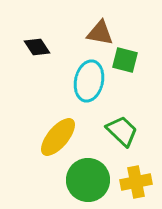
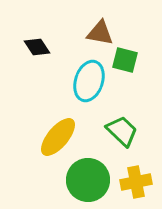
cyan ellipse: rotated 6 degrees clockwise
